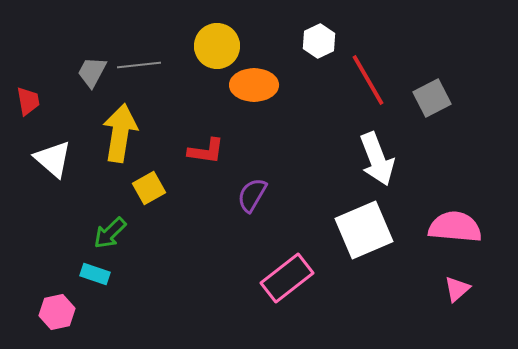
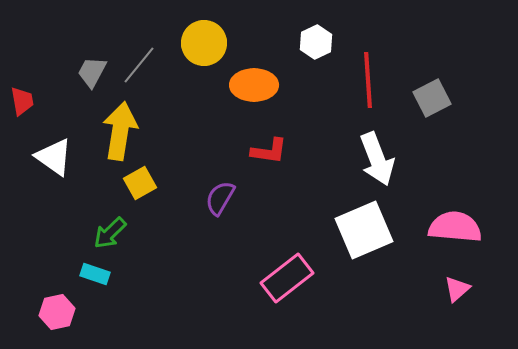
white hexagon: moved 3 px left, 1 px down
yellow circle: moved 13 px left, 3 px up
gray line: rotated 45 degrees counterclockwise
red line: rotated 26 degrees clockwise
red trapezoid: moved 6 px left
yellow arrow: moved 2 px up
red L-shape: moved 63 px right
white triangle: moved 1 px right, 2 px up; rotated 6 degrees counterclockwise
yellow square: moved 9 px left, 5 px up
purple semicircle: moved 32 px left, 3 px down
